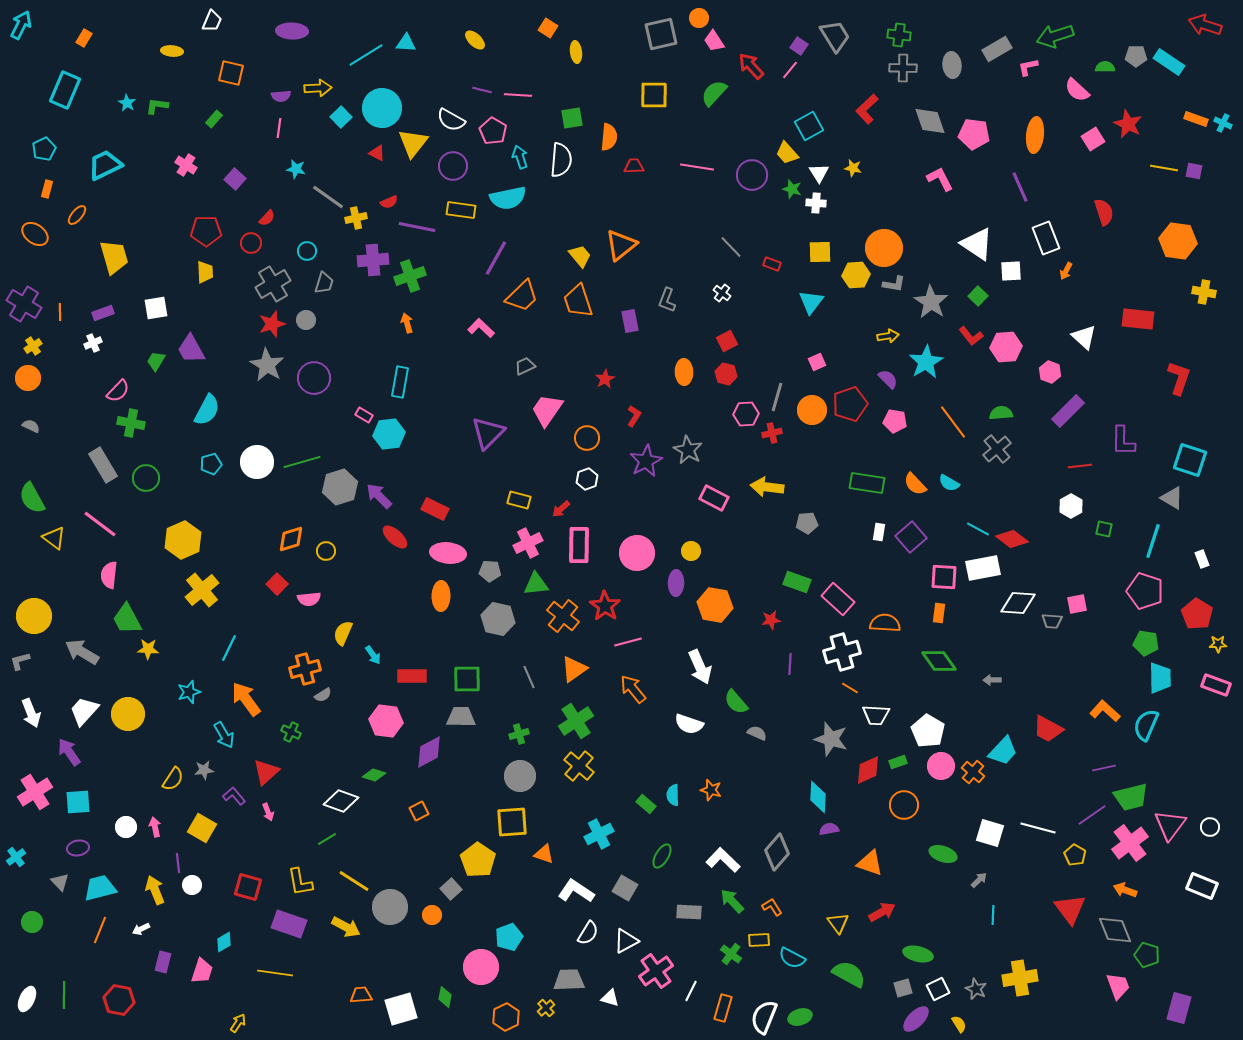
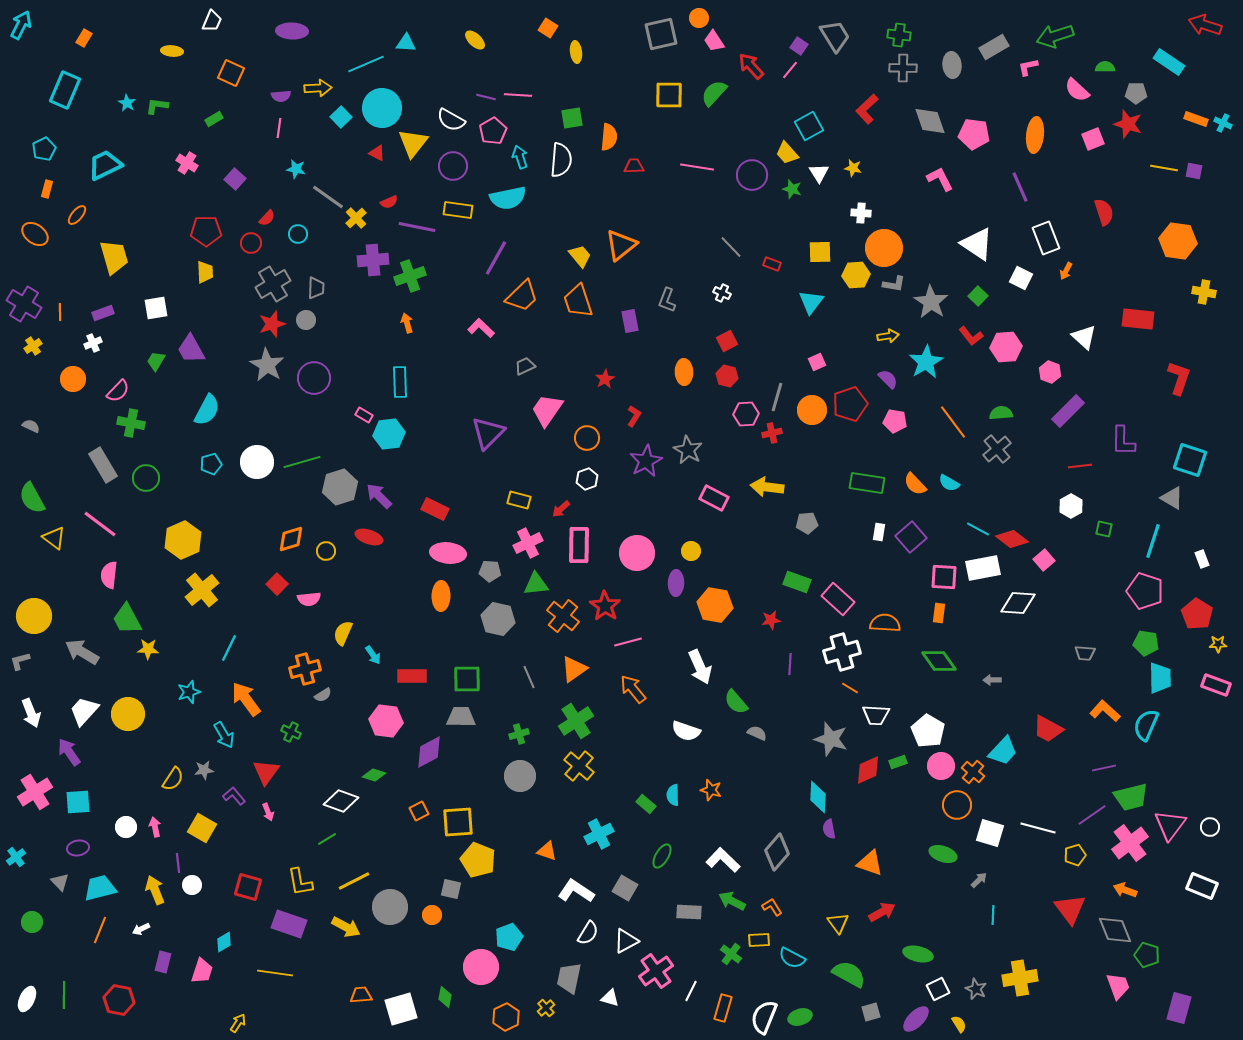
gray rectangle at (997, 49): moved 3 px left, 2 px up
cyan line at (366, 55): moved 9 px down; rotated 9 degrees clockwise
gray pentagon at (1136, 56): moved 37 px down
orange square at (231, 73): rotated 12 degrees clockwise
purple line at (482, 90): moved 4 px right, 7 px down
yellow square at (654, 95): moved 15 px right
green rectangle at (214, 119): rotated 18 degrees clockwise
red star at (1128, 124): rotated 8 degrees counterclockwise
pink pentagon at (493, 131): rotated 12 degrees clockwise
pink square at (1093, 139): rotated 10 degrees clockwise
pink cross at (186, 165): moved 1 px right, 2 px up
white cross at (816, 203): moved 45 px right, 10 px down
yellow rectangle at (461, 210): moved 3 px left
yellow cross at (356, 218): rotated 30 degrees counterclockwise
cyan circle at (307, 251): moved 9 px left, 17 px up
white square at (1011, 271): moved 10 px right, 7 px down; rotated 30 degrees clockwise
gray trapezoid at (324, 283): moved 8 px left, 5 px down; rotated 15 degrees counterclockwise
white cross at (722, 293): rotated 12 degrees counterclockwise
red hexagon at (726, 374): moved 1 px right, 2 px down
orange circle at (28, 378): moved 45 px right, 1 px down
cyan rectangle at (400, 382): rotated 12 degrees counterclockwise
red ellipse at (395, 537): moved 26 px left; rotated 24 degrees counterclockwise
pink square at (1077, 604): moved 33 px left, 44 px up; rotated 30 degrees counterclockwise
gray trapezoid at (1052, 621): moved 33 px right, 32 px down
white semicircle at (689, 724): moved 3 px left, 7 px down
red triangle at (266, 772): rotated 12 degrees counterclockwise
orange circle at (904, 805): moved 53 px right
yellow square at (512, 822): moved 54 px left
purple semicircle at (829, 829): rotated 90 degrees counterclockwise
orange triangle at (544, 854): moved 3 px right, 3 px up
yellow pentagon at (1075, 855): rotated 25 degrees clockwise
yellow pentagon at (478, 860): rotated 12 degrees counterclockwise
yellow line at (354, 881): rotated 60 degrees counterclockwise
gray square at (451, 889): rotated 35 degrees counterclockwise
green arrow at (732, 901): rotated 20 degrees counterclockwise
gray trapezoid at (569, 980): moved 2 px up; rotated 76 degrees counterclockwise
gray square at (903, 988): moved 32 px left, 24 px down
